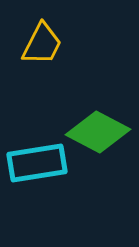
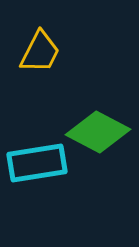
yellow trapezoid: moved 2 px left, 8 px down
